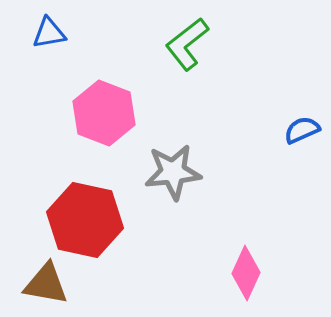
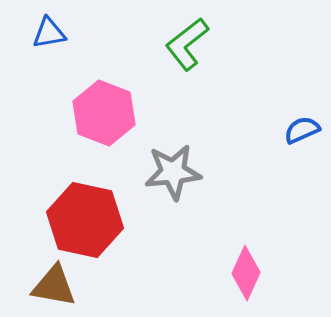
brown triangle: moved 8 px right, 2 px down
